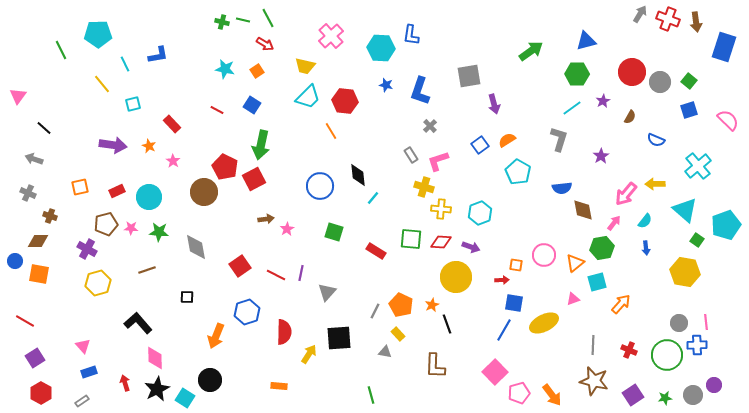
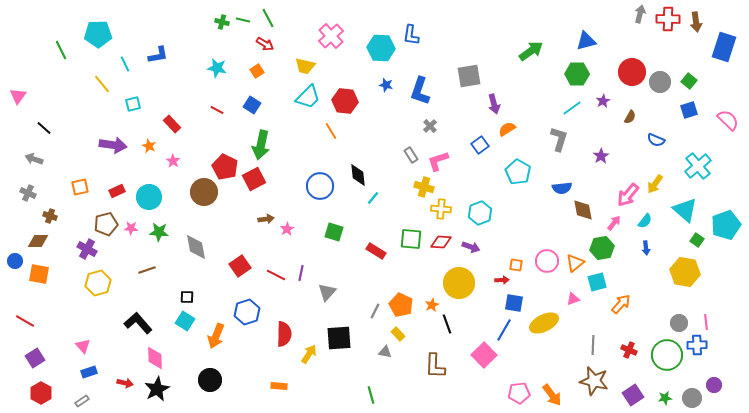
gray arrow at (640, 14): rotated 18 degrees counterclockwise
red cross at (668, 19): rotated 20 degrees counterclockwise
cyan star at (225, 69): moved 8 px left, 1 px up
orange semicircle at (507, 140): moved 11 px up
yellow arrow at (655, 184): rotated 54 degrees counterclockwise
pink arrow at (626, 194): moved 2 px right, 1 px down
pink circle at (544, 255): moved 3 px right, 6 px down
yellow circle at (456, 277): moved 3 px right, 6 px down
red semicircle at (284, 332): moved 2 px down
pink square at (495, 372): moved 11 px left, 17 px up
red arrow at (125, 383): rotated 119 degrees clockwise
pink pentagon at (519, 393): rotated 10 degrees clockwise
gray circle at (693, 395): moved 1 px left, 3 px down
cyan square at (185, 398): moved 77 px up
